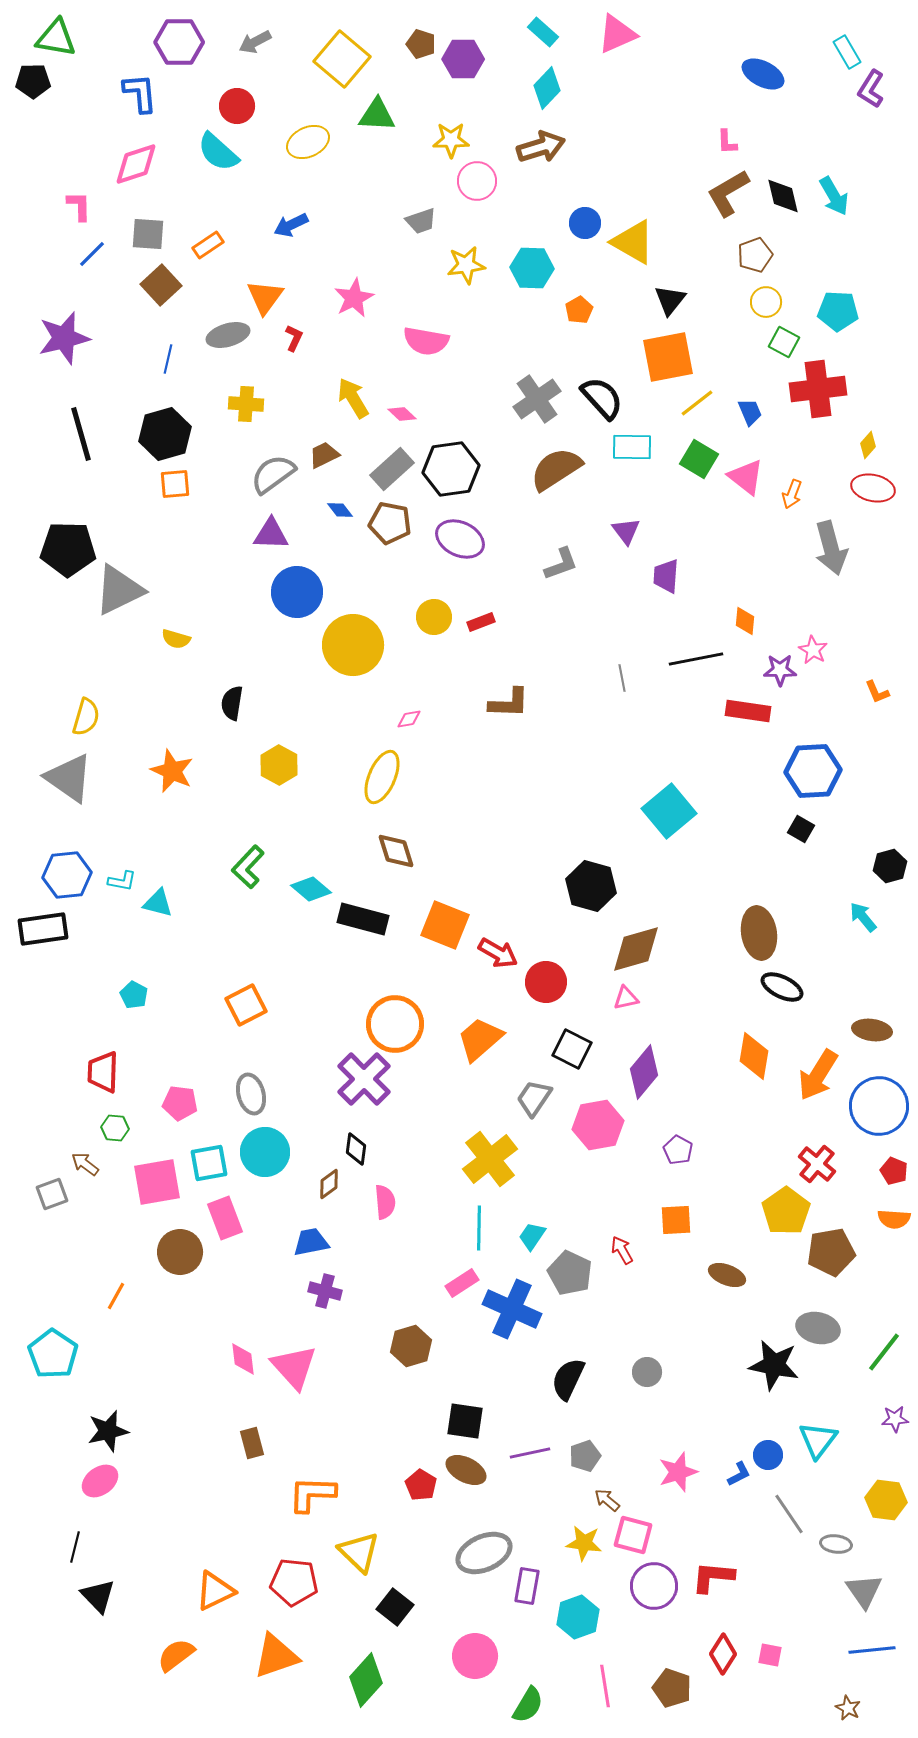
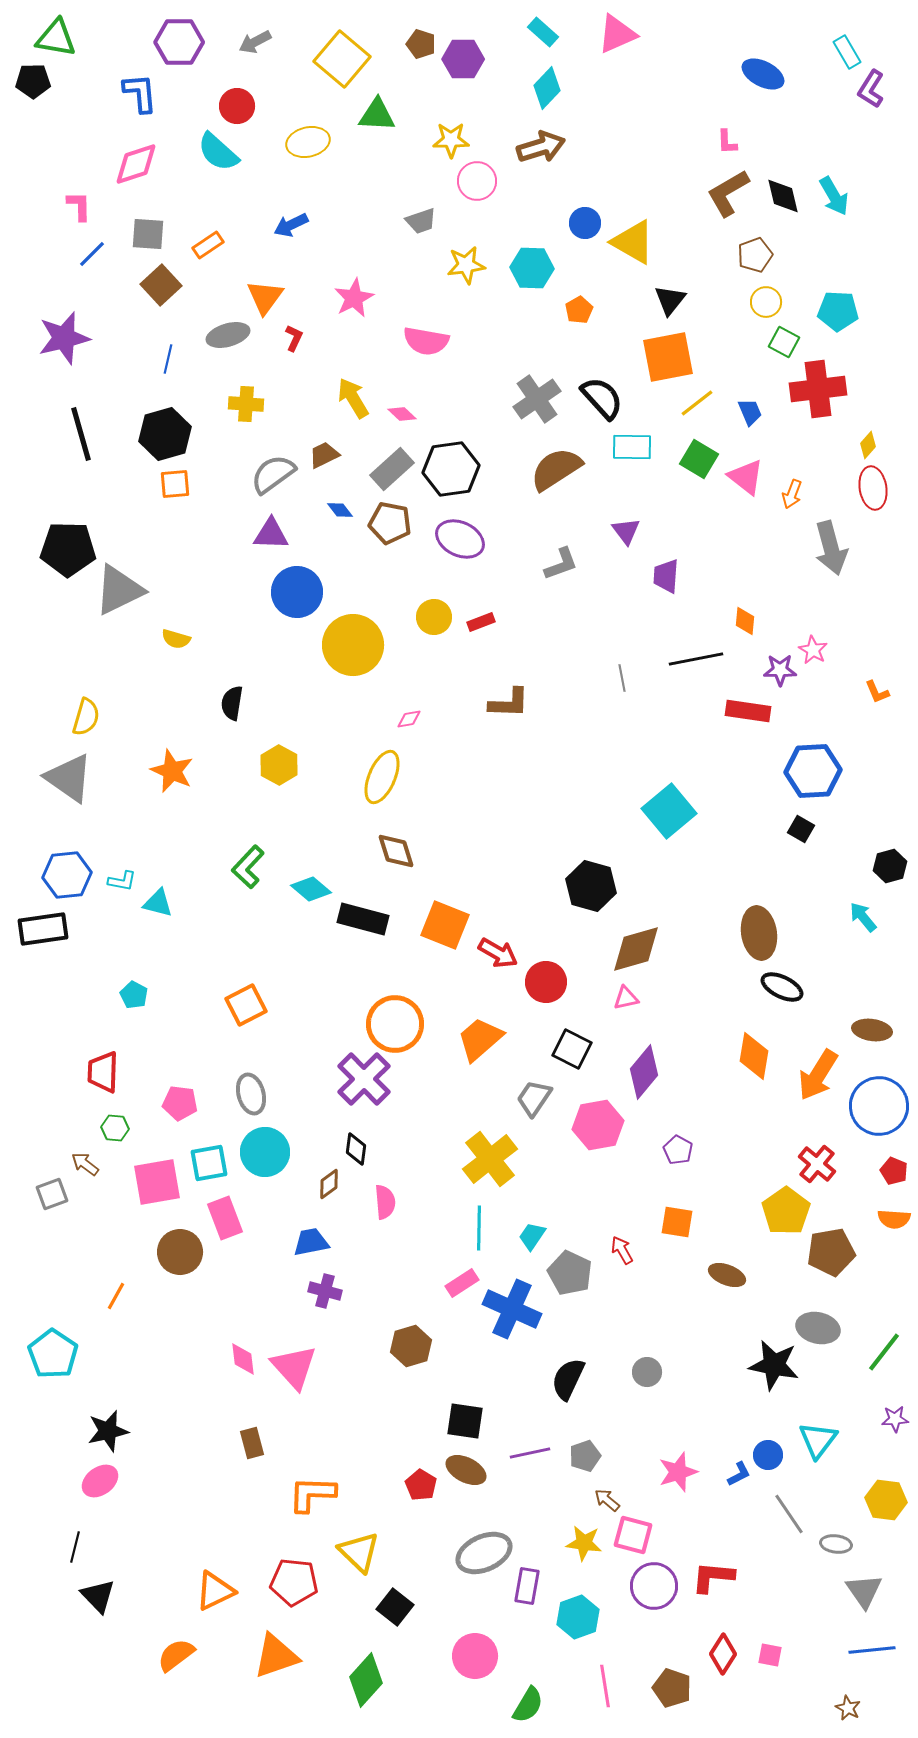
yellow ellipse at (308, 142): rotated 12 degrees clockwise
red ellipse at (873, 488): rotated 69 degrees clockwise
orange square at (676, 1220): moved 1 px right, 2 px down; rotated 12 degrees clockwise
